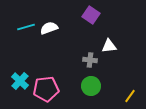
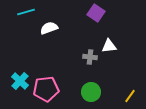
purple square: moved 5 px right, 2 px up
cyan line: moved 15 px up
gray cross: moved 3 px up
green circle: moved 6 px down
